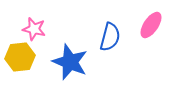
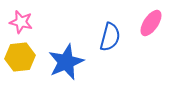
pink ellipse: moved 2 px up
pink star: moved 13 px left, 7 px up
blue star: moved 4 px left; rotated 27 degrees clockwise
